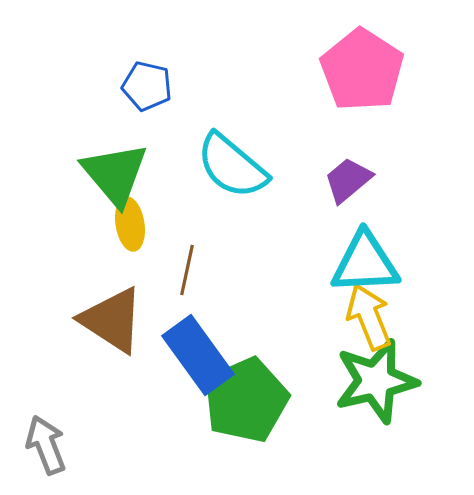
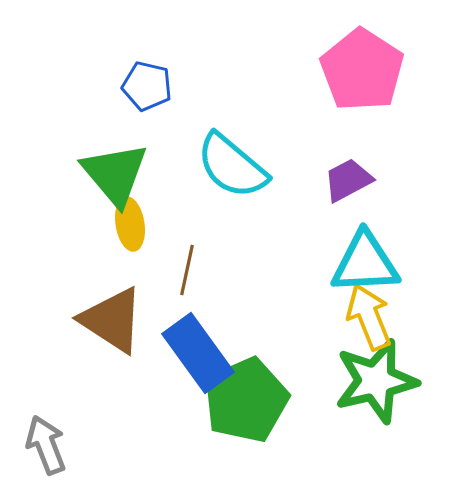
purple trapezoid: rotated 12 degrees clockwise
blue rectangle: moved 2 px up
